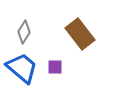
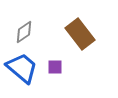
gray diamond: rotated 25 degrees clockwise
